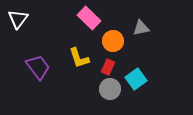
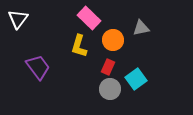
orange circle: moved 1 px up
yellow L-shape: moved 12 px up; rotated 35 degrees clockwise
